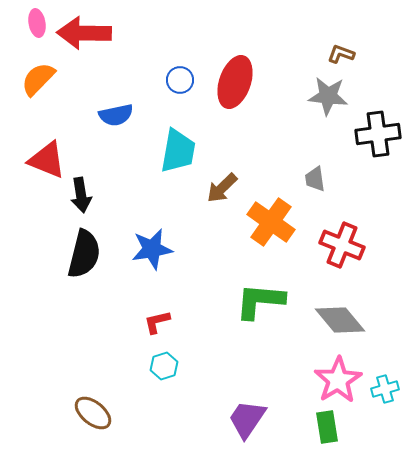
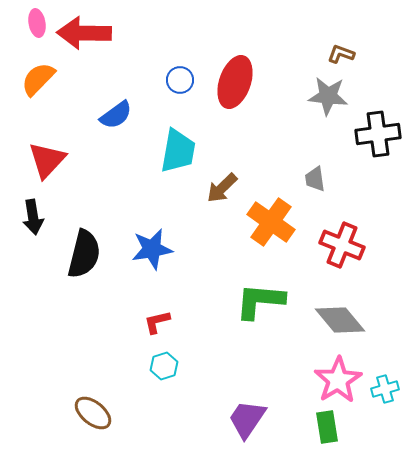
blue semicircle: rotated 24 degrees counterclockwise
red triangle: rotated 51 degrees clockwise
black arrow: moved 48 px left, 22 px down
